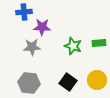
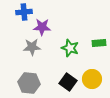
green star: moved 3 px left, 2 px down
yellow circle: moved 5 px left, 1 px up
